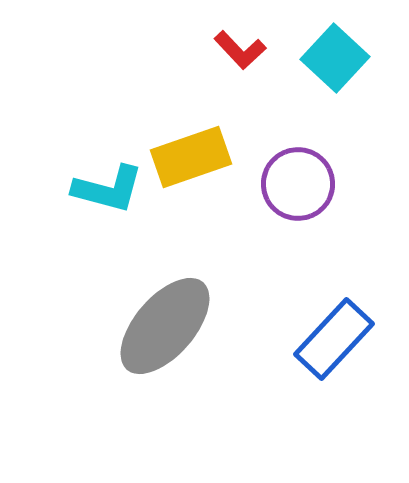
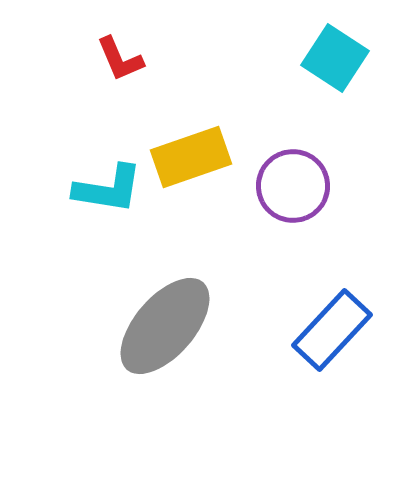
red L-shape: moved 120 px left, 9 px down; rotated 20 degrees clockwise
cyan square: rotated 10 degrees counterclockwise
purple circle: moved 5 px left, 2 px down
cyan L-shape: rotated 6 degrees counterclockwise
blue rectangle: moved 2 px left, 9 px up
